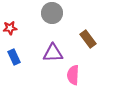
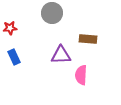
brown rectangle: rotated 48 degrees counterclockwise
purple triangle: moved 8 px right, 2 px down
pink semicircle: moved 8 px right
